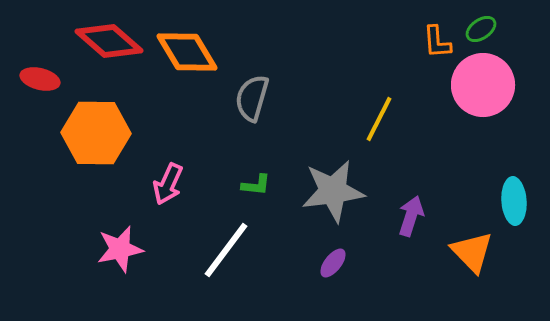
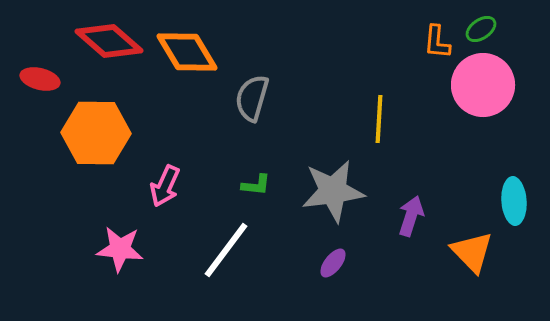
orange L-shape: rotated 9 degrees clockwise
yellow line: rotated 24 degrees counterclockwise
pink arrow: moved 3 px left, 2 px down
pink star: rotated 18 degrees clockwise
